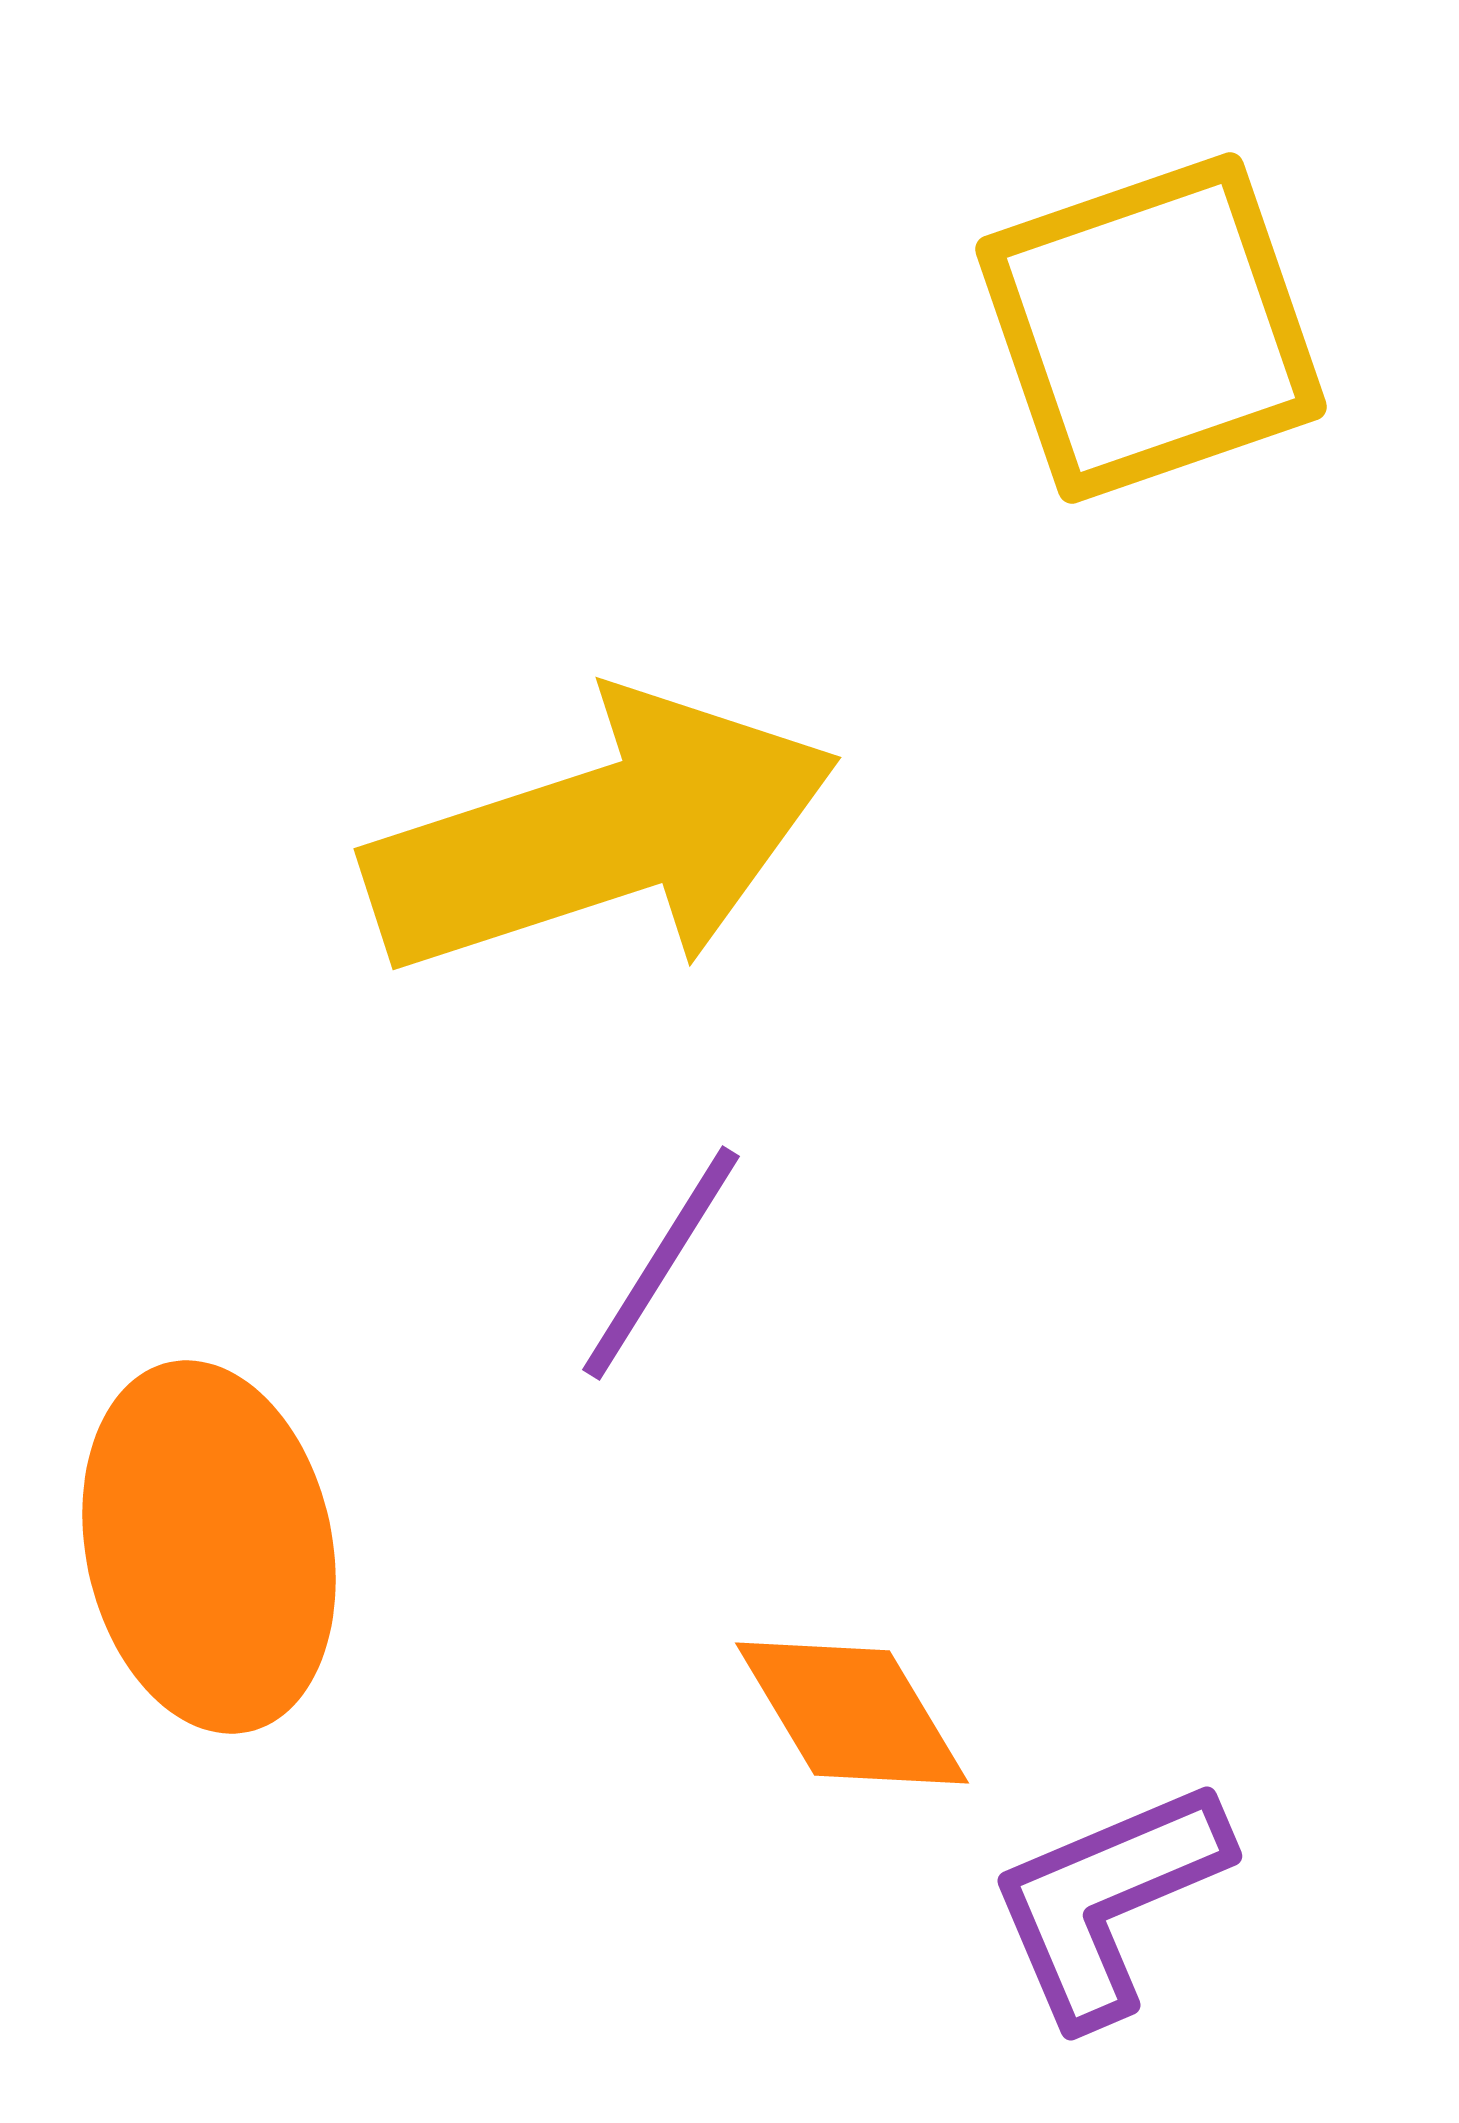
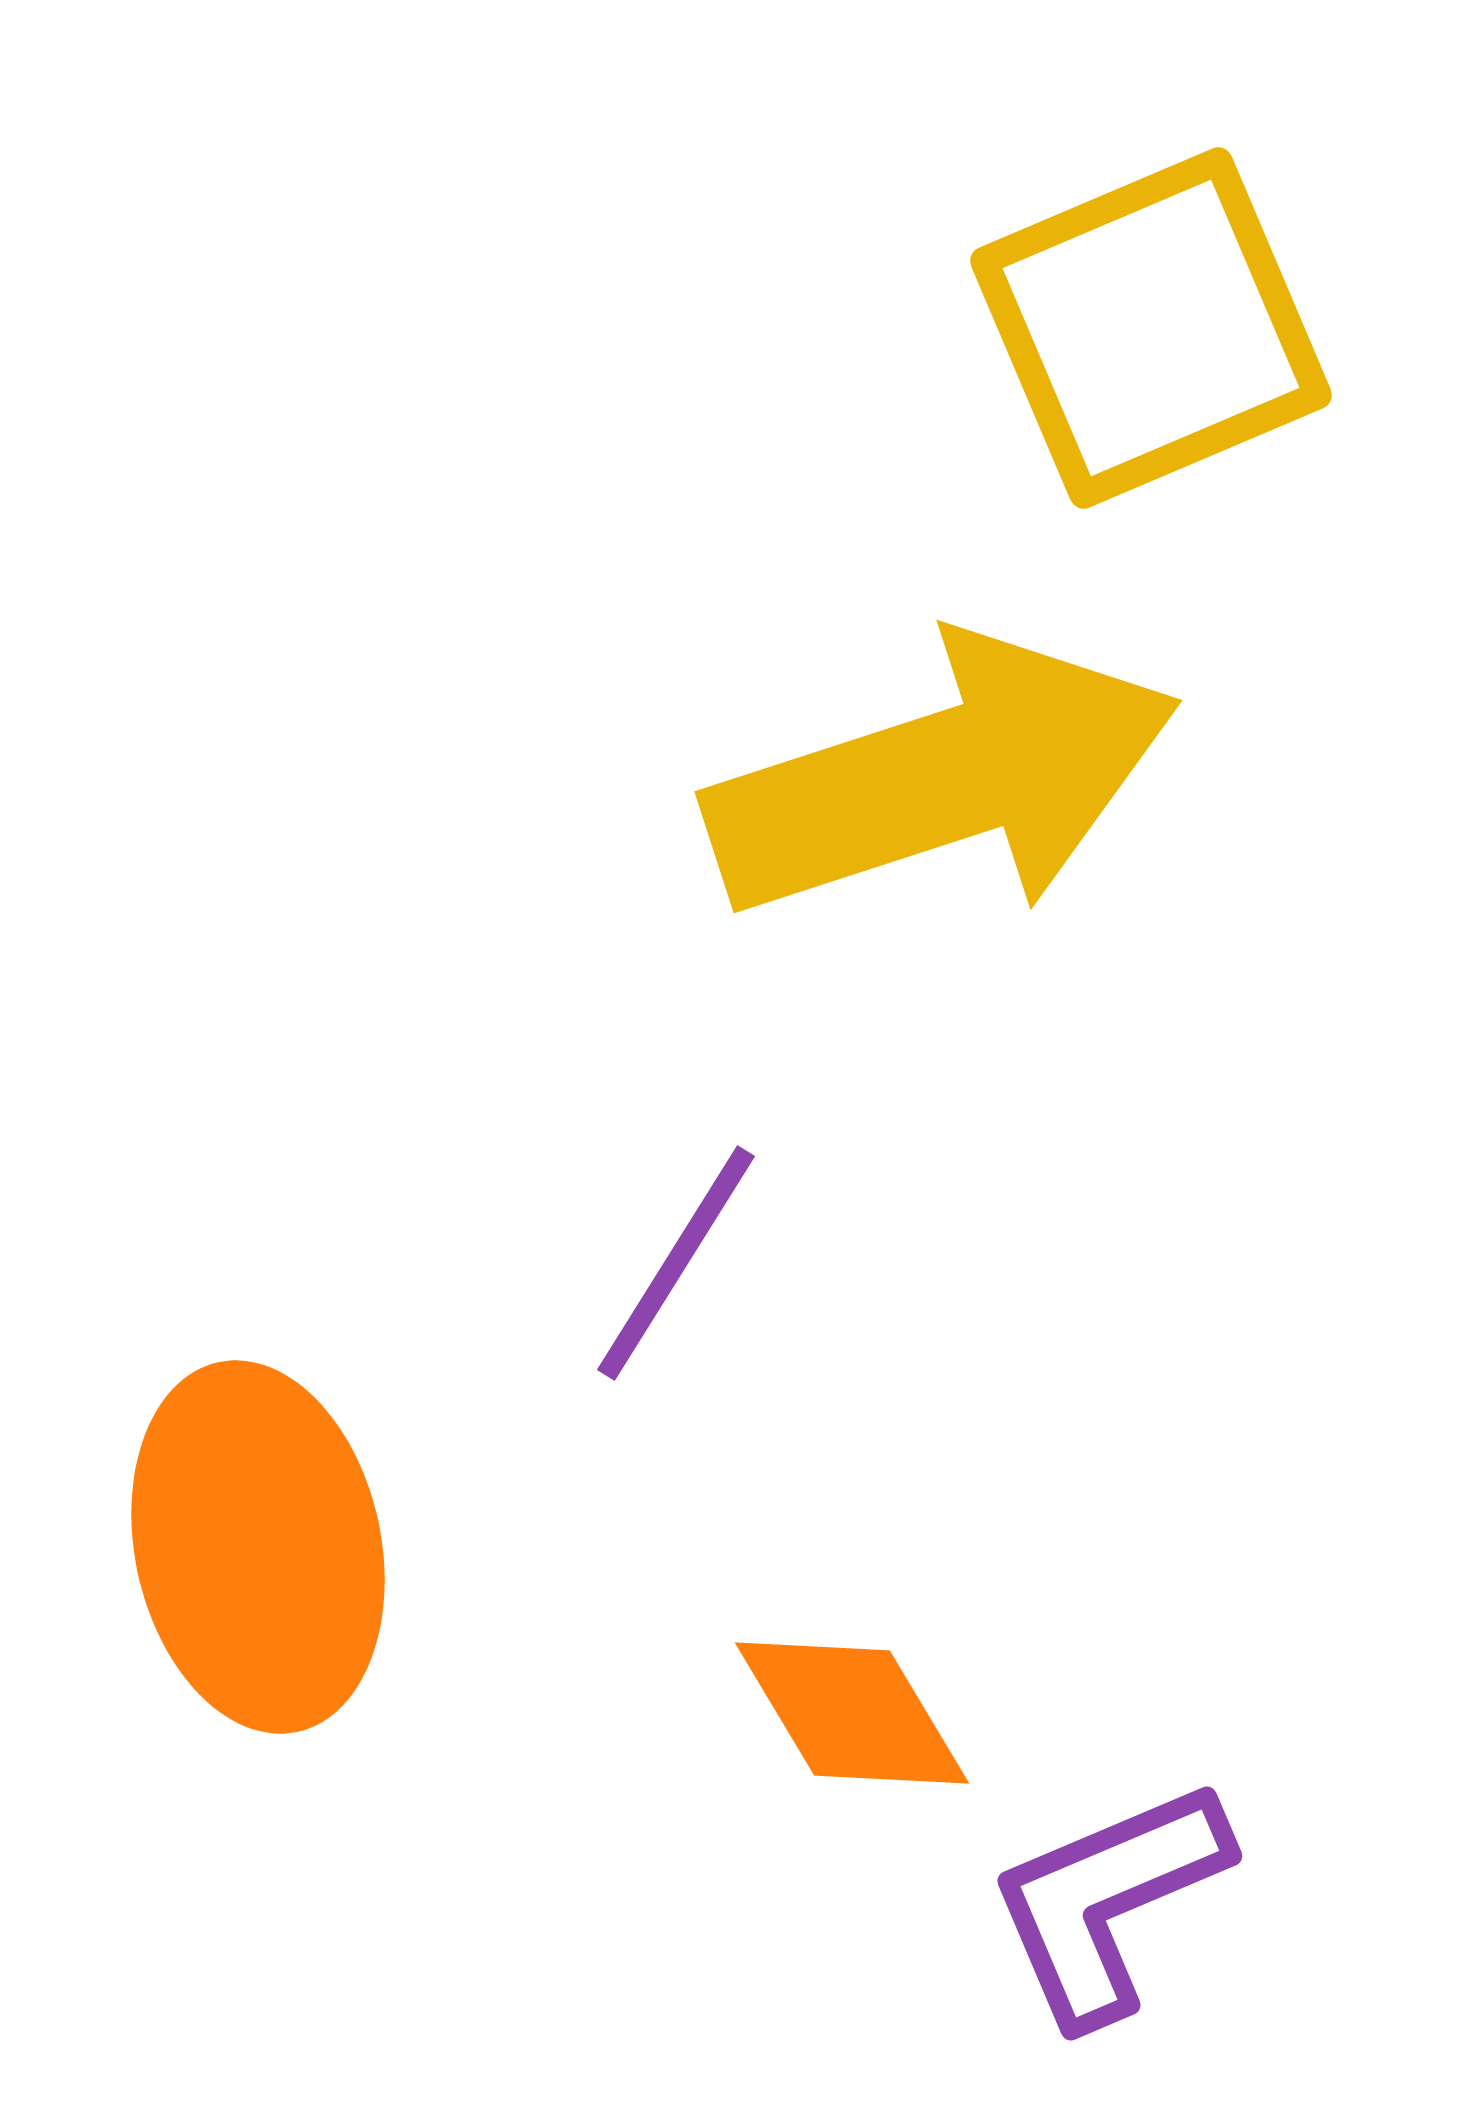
yellow square: rotated 4 degrees counterclockwise
yellow arrow: moved 341 px right, 57 px up
purple line: moved 15 px right
orange ellipse: moved 49 px right
